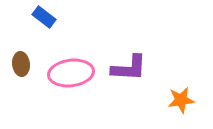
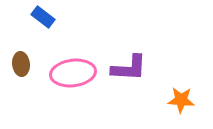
blue rectangle: moved 1 px left
pink ellipse: moved 2 px right
orange star: rotated 12 degrees clockwise
